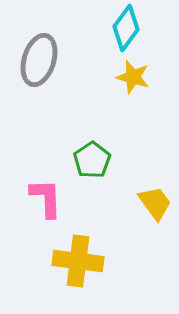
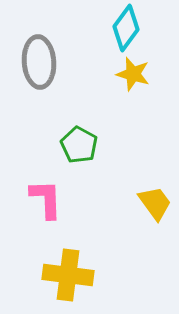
gray ellipse: moved 2 px down; rotated 21 degrees counterclockwise
yellow star: moved 3 px up
green pentagon: moved 13 px left, 15 px up; rotated 9 degrees counterclockwise
pink L-shape: moved 1 px down
yellow cross: moved 10 px left, 14 px down
